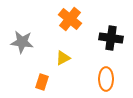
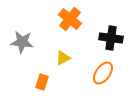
orange ellipse: moved 3 px left, 6 px up; rotated 35 degrees clockwise
